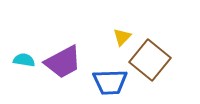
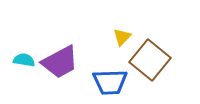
purple trapezoid: moved 3 px left
